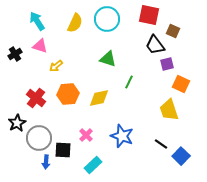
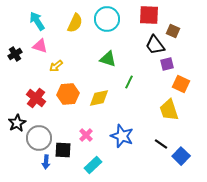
red square: rotated 10 degrees counterclockwise
